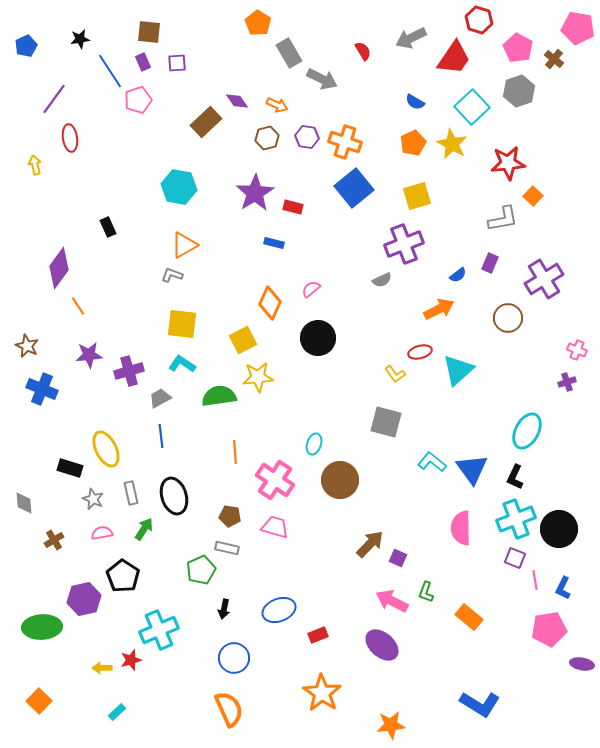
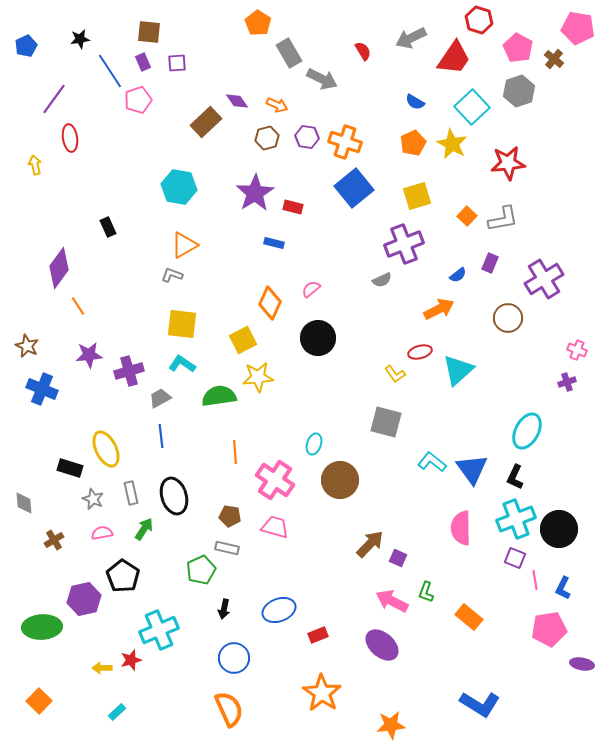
orange square at (533, 196): moved 66 px left, 20 px down
